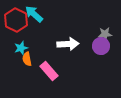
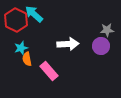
gray star: moved 2 px right, 4 px up
